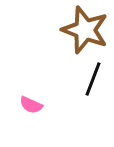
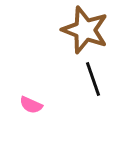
black line: rotated 40 degrees counterclockwise
